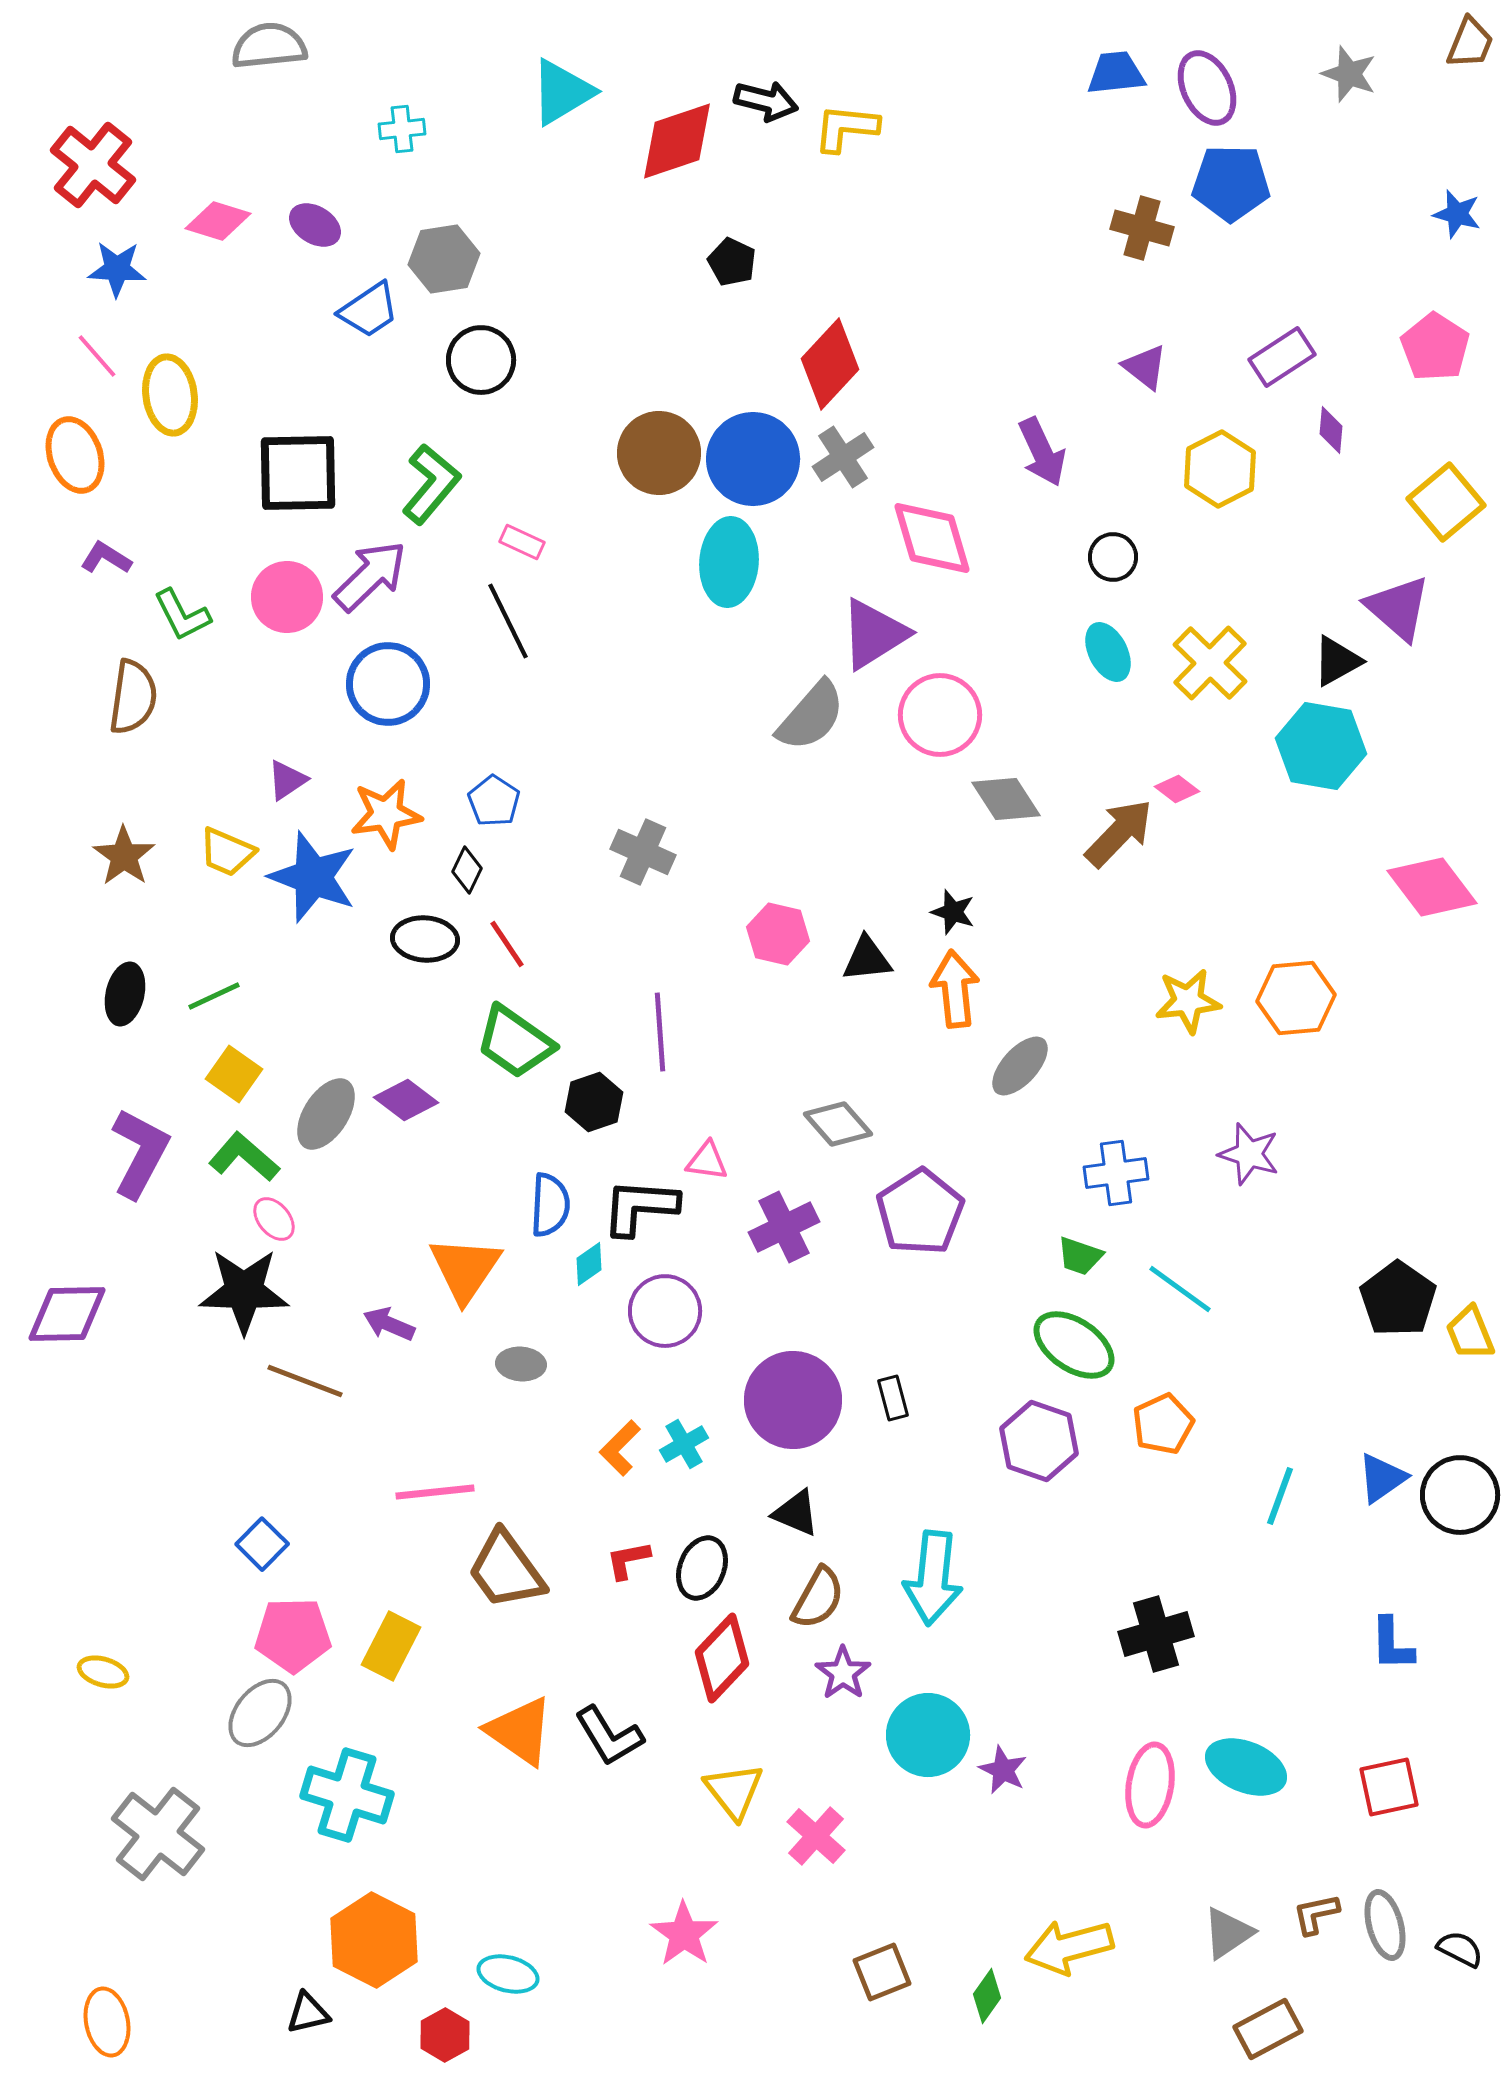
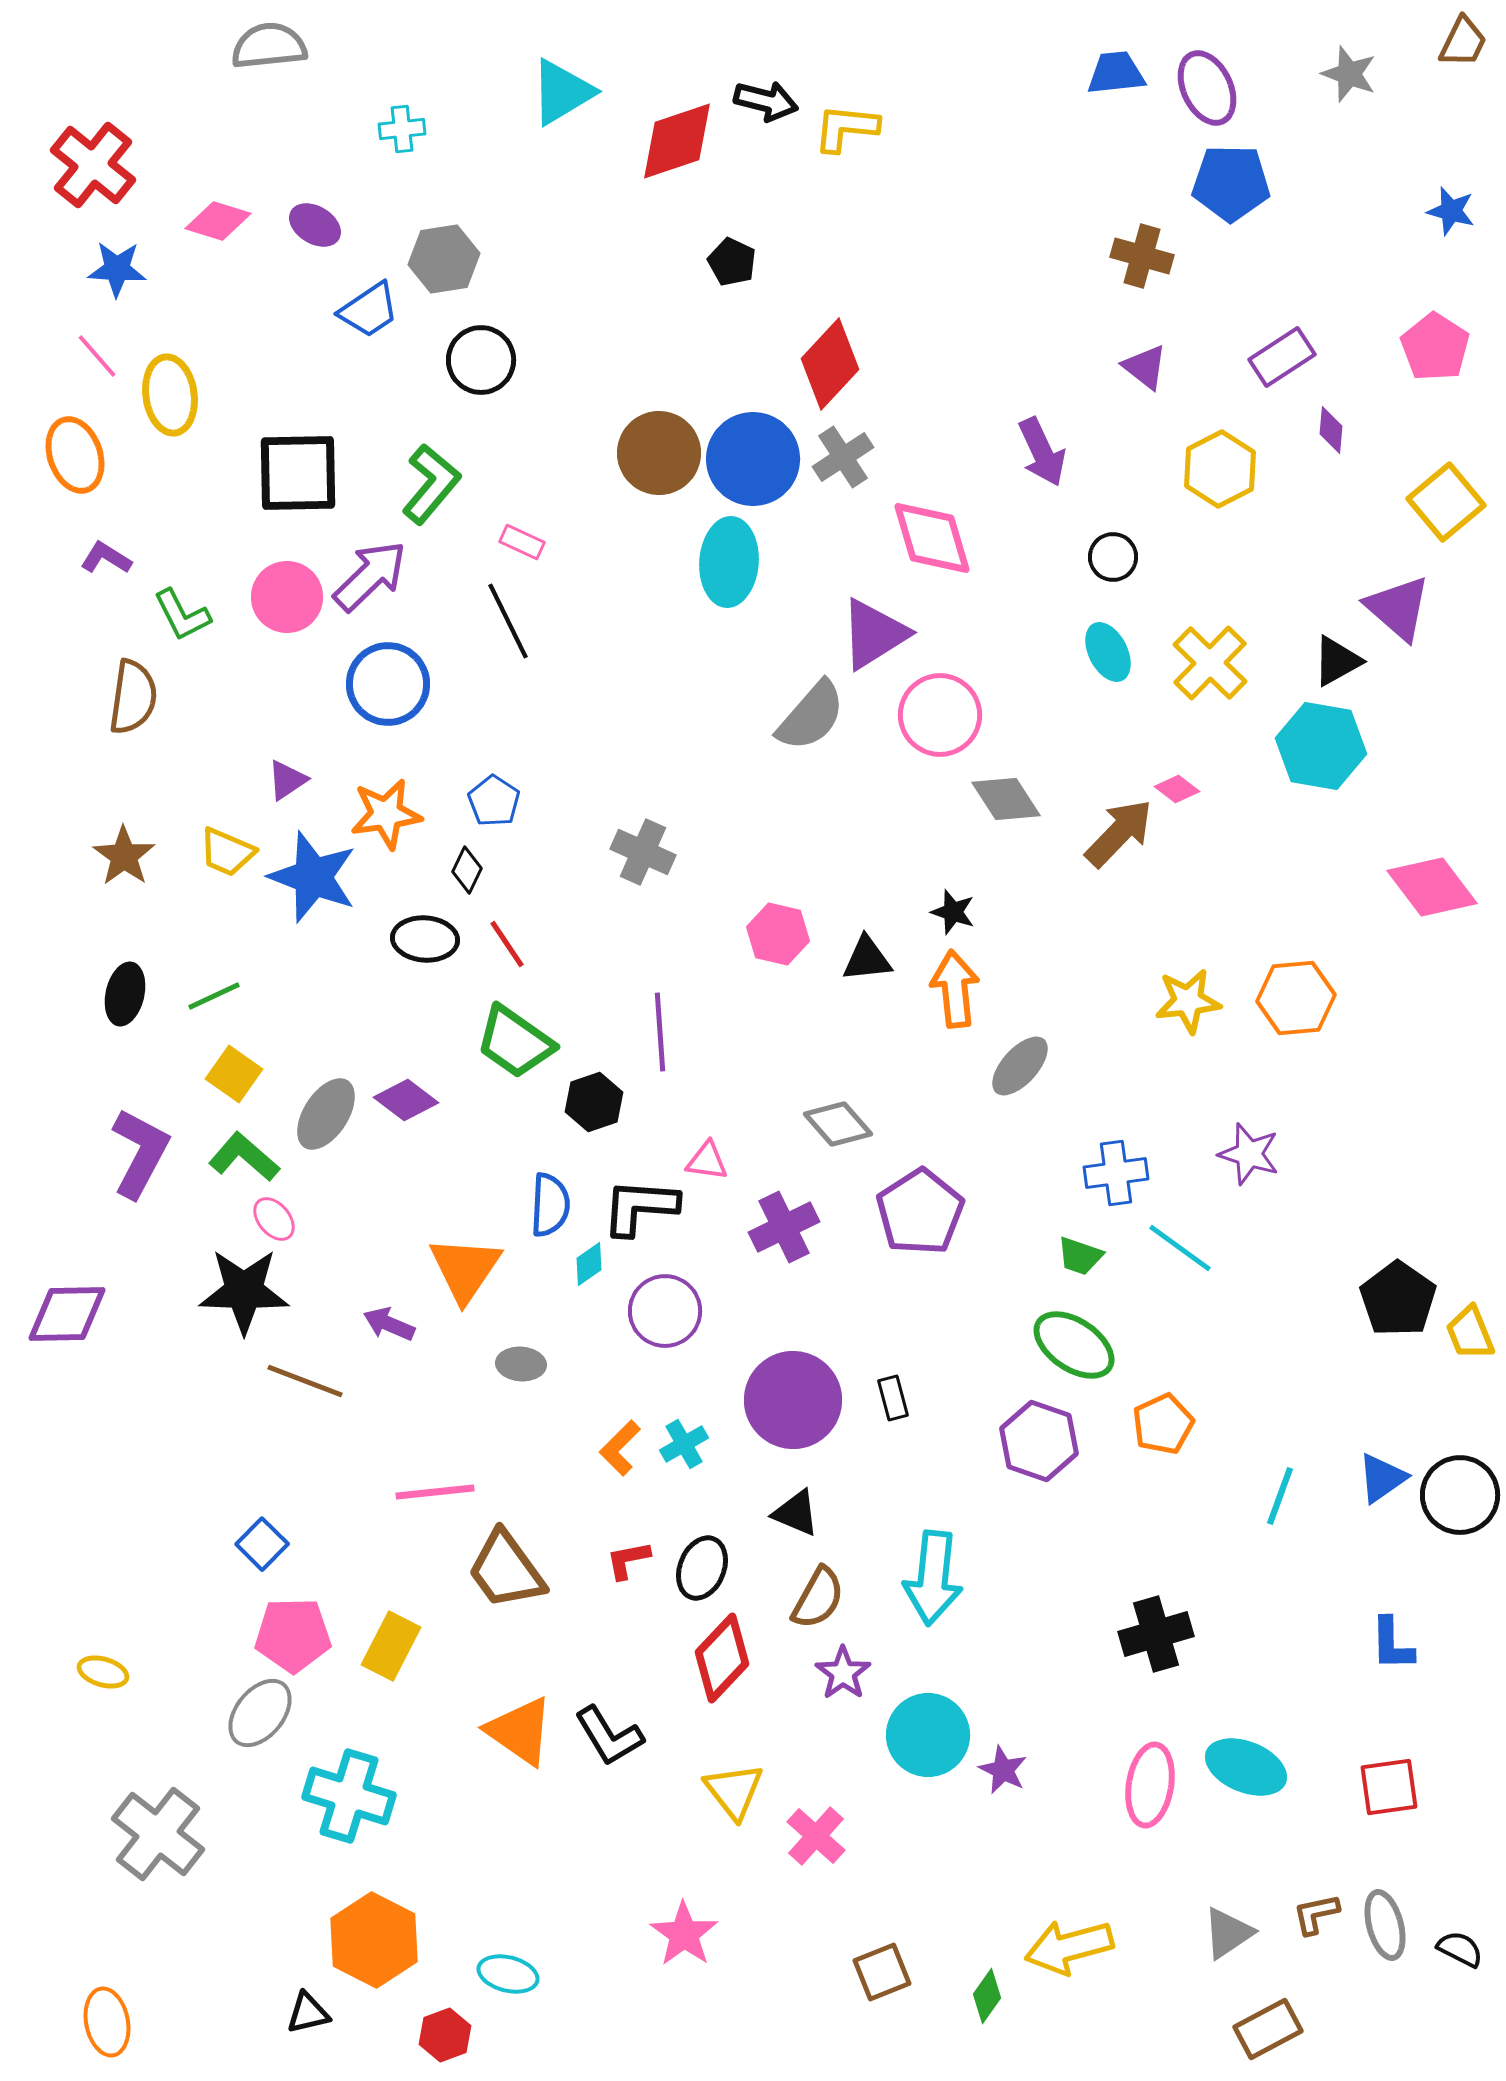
brown trapezoid at (1470, 43): moved 7 px left, 1 px up; rotated 4 degrees clockwise
blue star at (1457, 214): moved 6 px left, 3 px up
brown cross at (1142, 228): moved 28 px down
cyan line at (1180, 1289): moved 41 px up
red square at (1389, 1787): rotated 4 degrees clockwise
cyan cross at (347, 1795): moved 2 px right, 1 px down
red hexagon at (445, 2035): rotated 9 degrees clockwise
